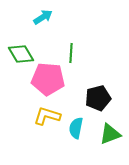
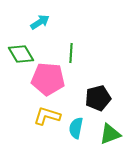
cyan arrow: moved 3 px left, 5 px down
